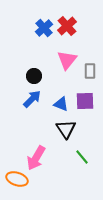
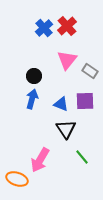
gray rectangle: rotated 56 degrees counterclockwise
blue arrow: rotated 30 degrees counterclockwise
pink arrow: moved 4 px right, 2 px down
